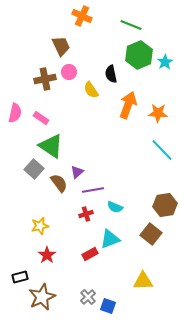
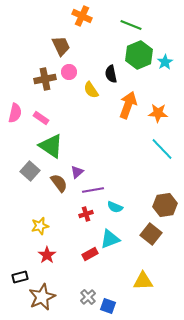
cyan line: moved 1 px up
gray square: moved 4 px left, 2 px down
